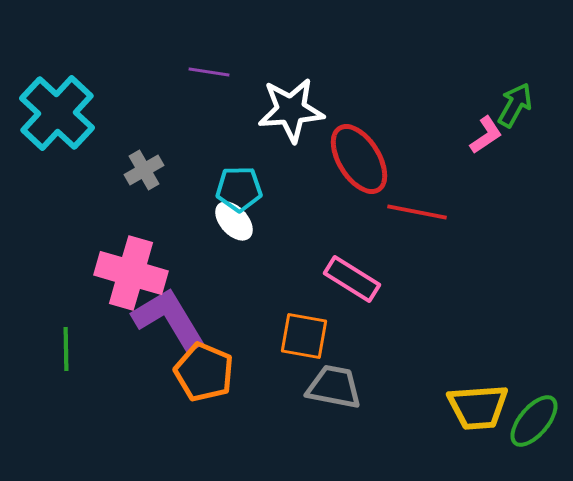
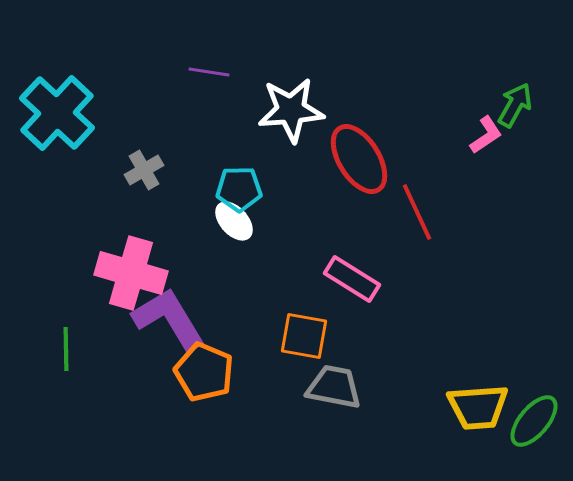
red line: rotated 54 degrees clockwise
